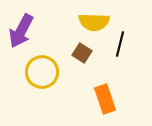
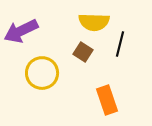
purple arrow: rotated 36 degrees clockwise
brown square: moved 1 px right, 1 px up
yellow circle: moved 1 px down
orange rectangle: moved 2 px right, 1 px down
